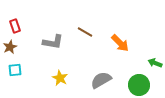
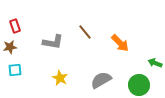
brown line: rotated 21 degrees clockwise
brown star: rotated 16 degrees clockwise
